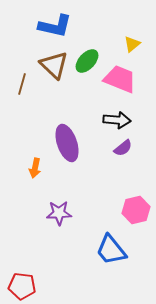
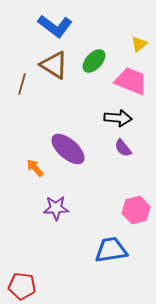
blue L-shape: rotated 24 degrees clockwise
yellow triangle: moved 7 px right
green ellipse: moved 7 px right
brown triangle: rotated 12 degrees counterclockwise
pink trapezoid: moved 11 px right, 2 px down
black arrow: moved 1 px right, 2 px up
purple ellipse: moved 1 px right, 6 px down; rotated 30 degrees counterclockwise
purple semicircle: rotated 90 degrees clockwise
orange arrow: rotated 126 degrees clockwise
purple star: moved 3 px left, 5 px up
blue trapezoid: rotated 120 degrees clockwise
